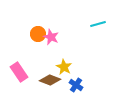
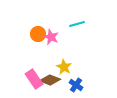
cyan line: moved 21 px left
pink rectangle: moved 15 px right, 7 px down
